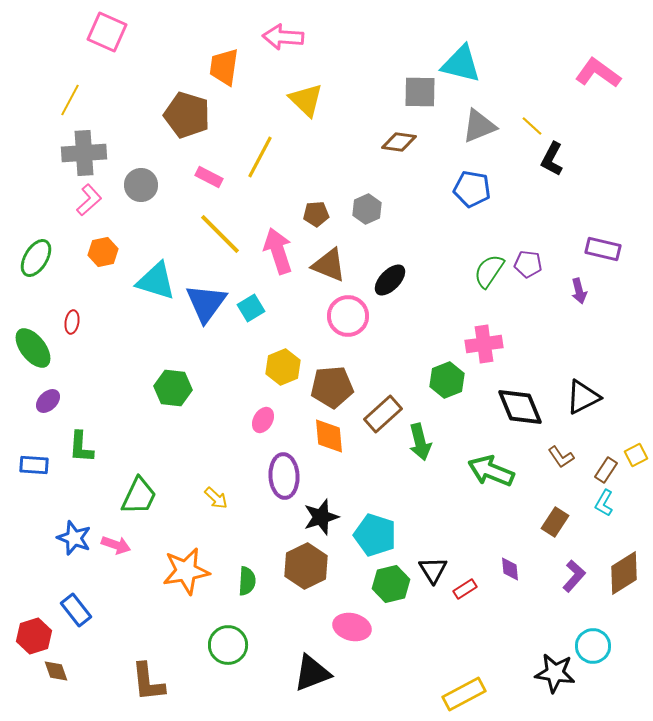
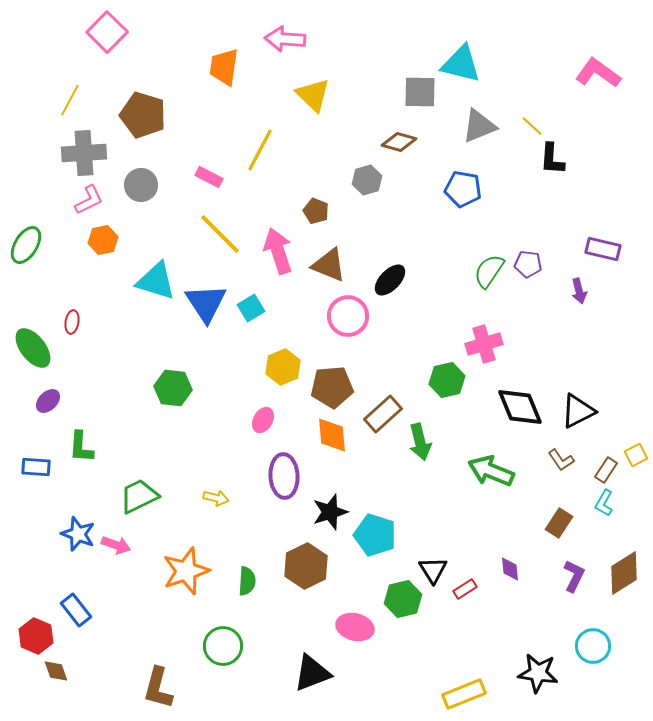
pink square at (107, 32): rotated 21 degrees clockwise
pink arrow at (283, 37): moved 2 px right, 2 px down
yellow triangle at (306, 100): moved 7 px right, 5 px up
brown pentagon at (187, 115): moved 44 px left
brown diamond at (399, 142): rotated 8 degrees clockwise
yellow line at (260, 157): moved 7 px up
black L-shape at (552, 159): rotated 24 degrees counterclockwise
blue pentagon at (472, 189): moved 9 px left
pink L-shape at (89, 200): rotated 16 degrees clockwise
gray hexagon at (367, 209): moved 29 px up; rotated 8 degrees clockwise
brown pentagon at (316, 214): moved 3 px up; rotated 25 degrees clockwise
orange hexagon at (103, 252): moved 12 px up
green ellipse at (36, 258): moved 10 px left, 13 px up
blue triangle at (206, 303): rotated 9 degrees counterclockwise
pink cross at (484, 344): rotated 9 degrees counterclockwise
green hexagon at (447, 380): rotated 8 degrees clockwise
black triangle at (583, 397): moved 5 px left, 14 px down
orange diamond at (329, 436): moved 3 px right, 1 px up
brown L-shape at (561, 457): moved 3 px down
blue rectangle at (34, 465): moved 2 px right, 2 px down
green trapezoid at (139, 496): rotated 141 degrees counterclockwise
yellow arrow at (216, 498): rotated 30 degrees counterclockwise
black star at (321, 517): moved 9 px right, 5 px up
brown rectangle at (555, 522): moved 4 px right, 1 px down
blue star at (74, 538): moved 4 px right, 4 px up
orange star at (186, 571): rotated 9 degrees counterclockwise
purple L-shape at (574, 576): rotated 16 degrees counterclockwise
green hexagon at (391, 584): moved 12 px right, 15 px down
pink ellipse at (352, 627): moved 3 px right
red hexagon at (34, 636): moved 2 px right; rotated 20 degrees counterclockwise
green circle at (228, 645): moved 5 px left, 1 px down
black star at (555, 673): moved 17 px left
brown L-shape at (148, 682): moved 10 px right, 6 px down; rotated 21 degrees clockwise
yellow rectangle at (464, 694): rotated 6 degrees clockwise
